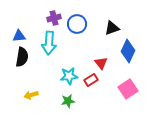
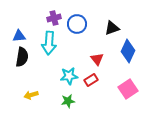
red triangle: moved 4 px left, 4 px up
